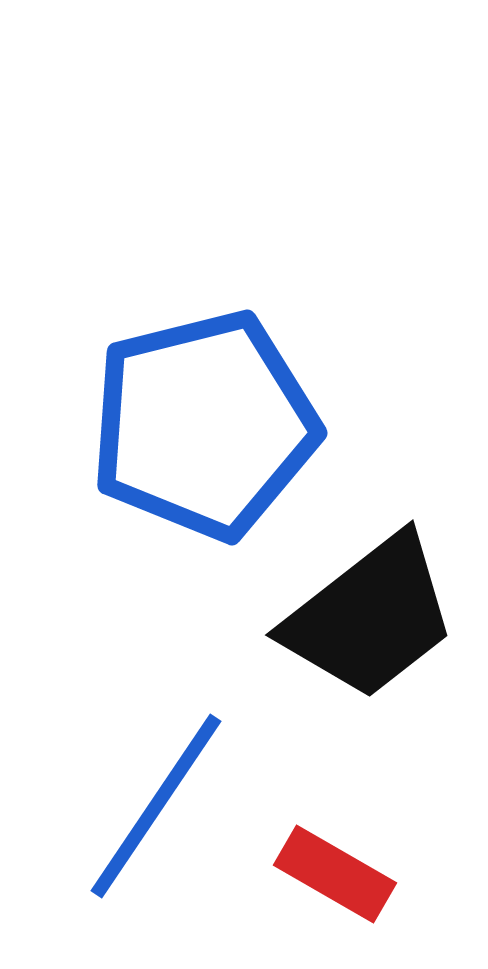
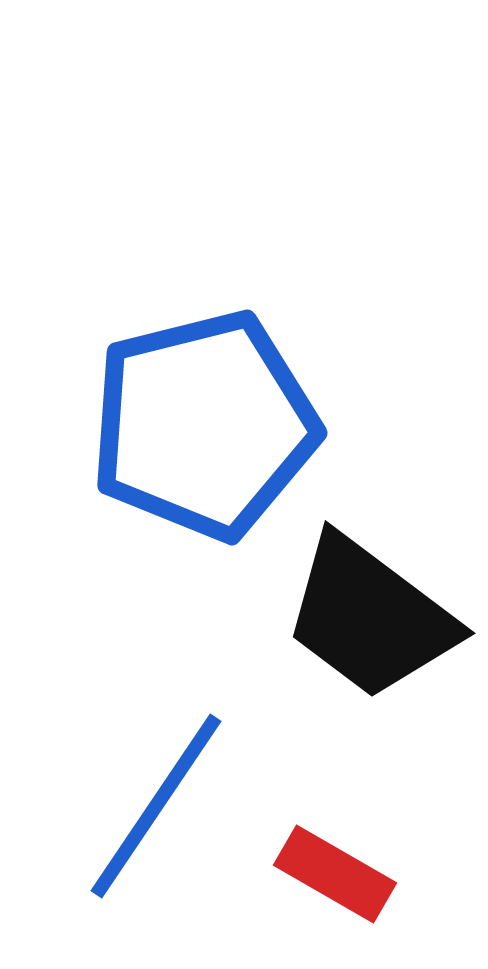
black trapezoid: rotated 75 degrees clockwise
